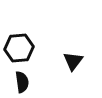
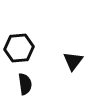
black semicircle: moved 3 px right, 2 px down
